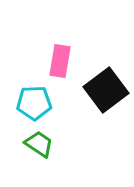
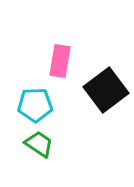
cyan pentagon: moved 1 px right, 2 px down
